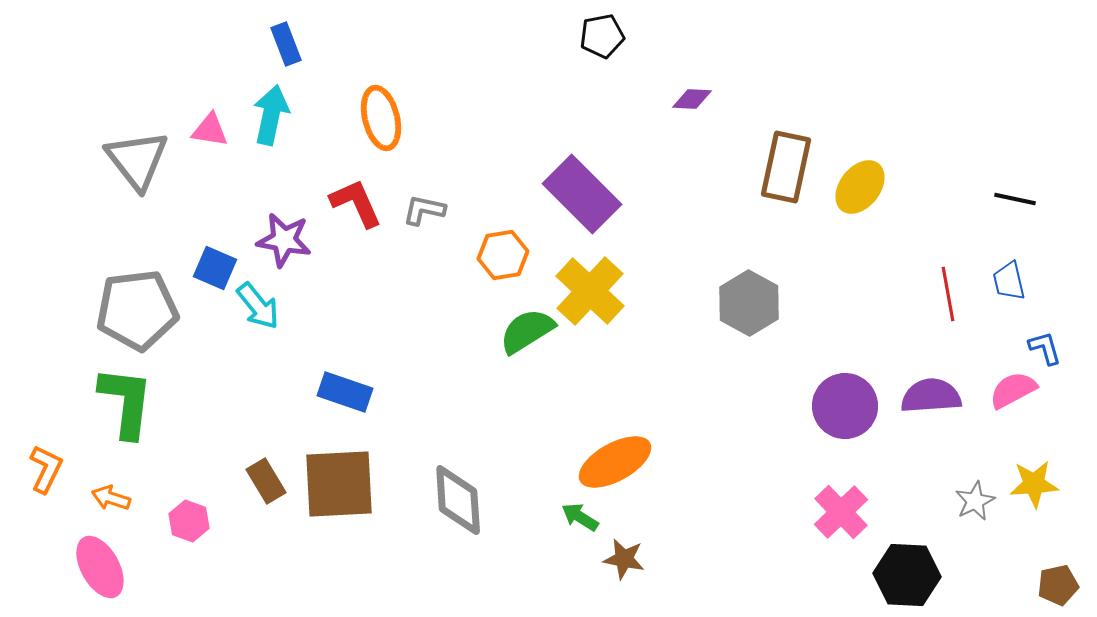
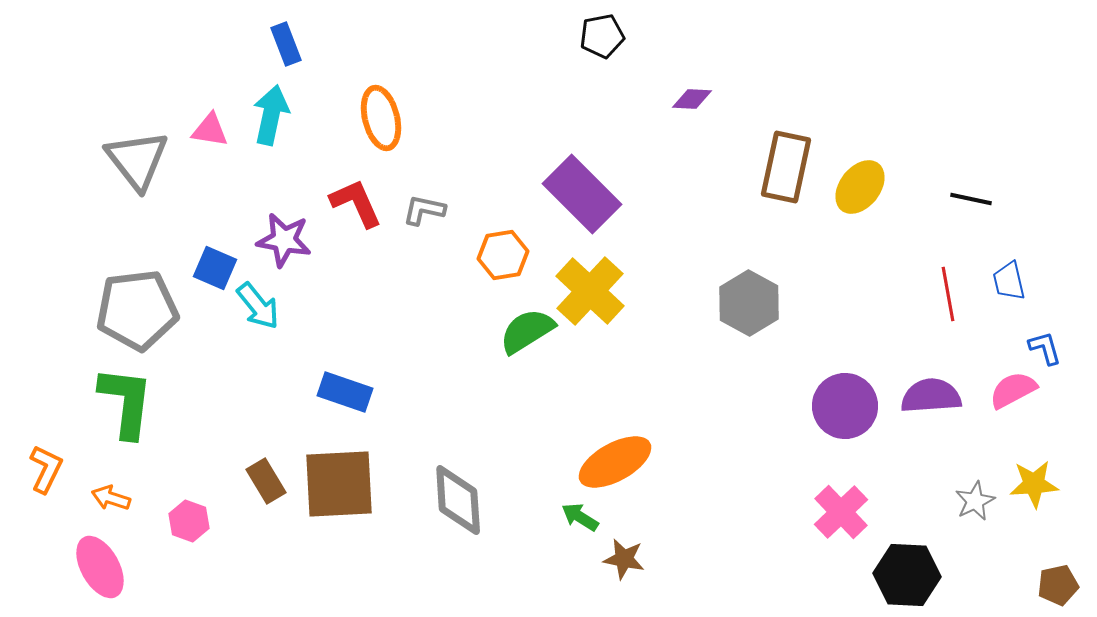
black line at (1015, 199): moved 44 px left
